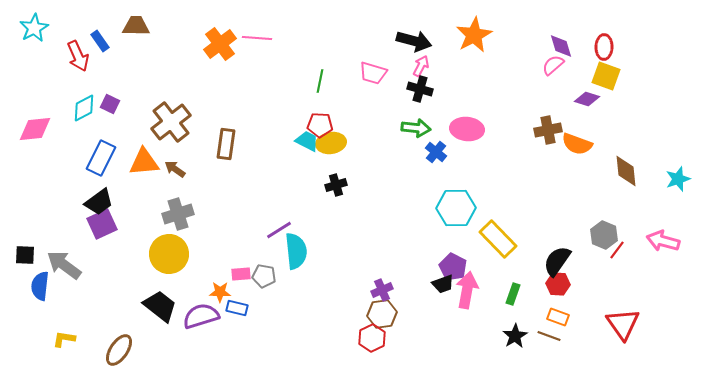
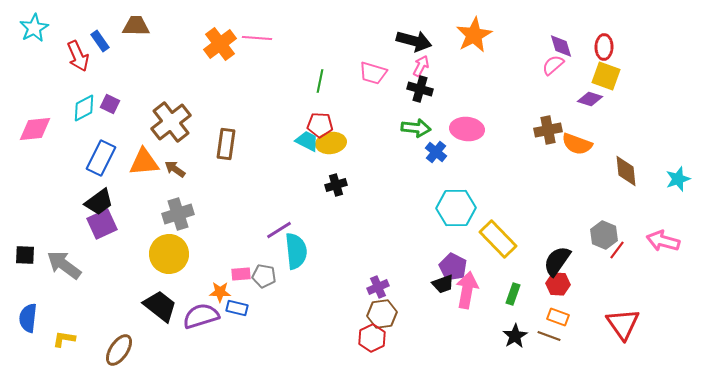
purple diamond at (587, 99): moved 3 px right
blue semicircle at (40, 286): moved 12 px left, 32 px down
purple cross at (382, 290): moved 4 px left, 3 px up
